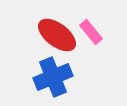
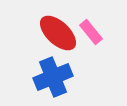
red ellipse: moved 1 px right, 2 px up; rotated 6 degrees clockwise
